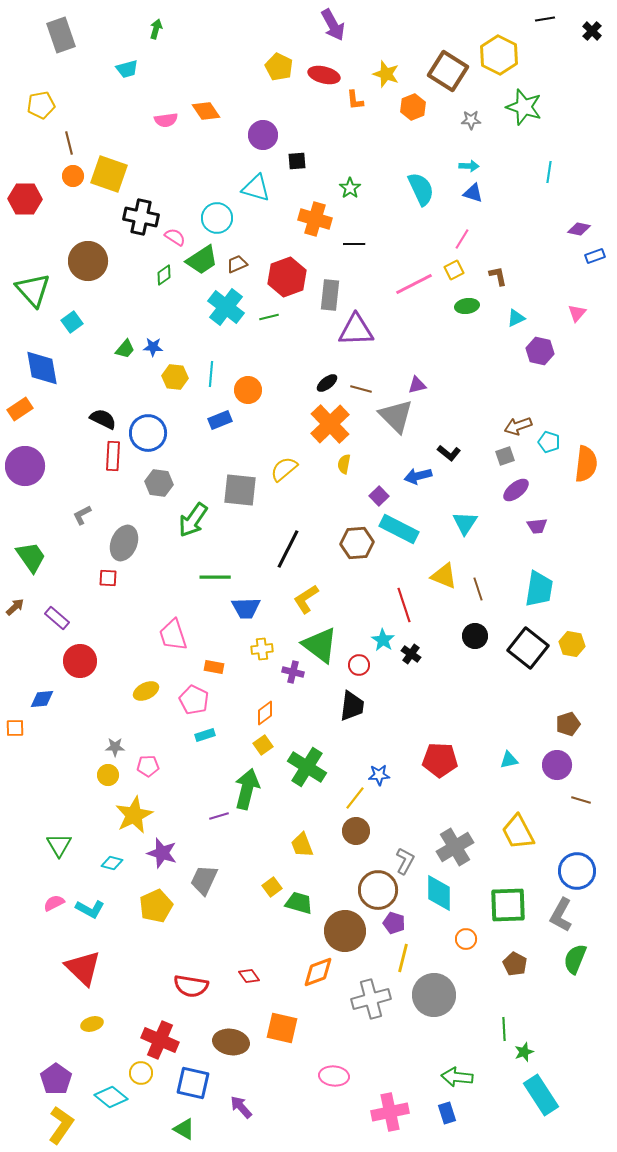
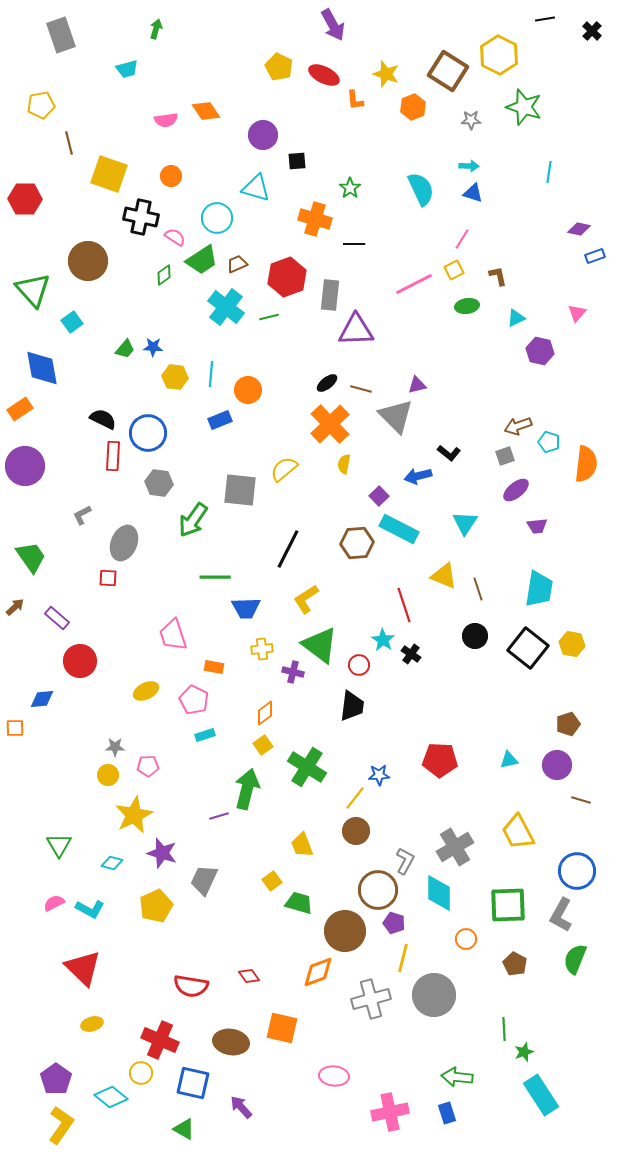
red ellipse at (324, 75): rotated 12 degrees clockwise
orange circle at (73, 176): moved 98 px right
yellow square at (272, 887): moved 6 px up
